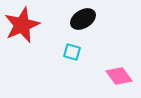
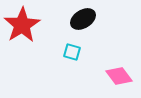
red star: rotated 9 degrees counterclockwise
